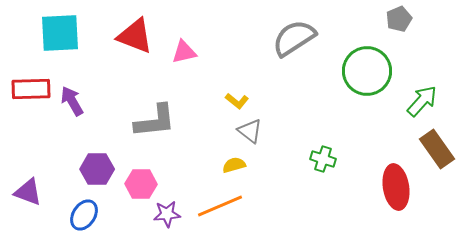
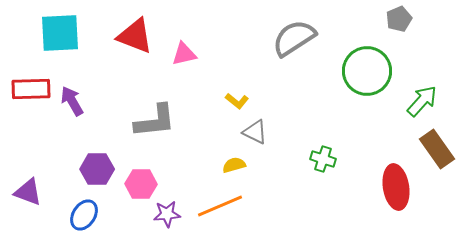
pink triangle: moved 2 px down
gray triangle: moved 5 px right, 1 px down; rotated 12 degrees counterclockwise
